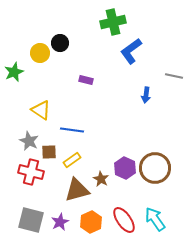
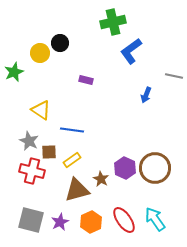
blue arrow: rotated 14 degrees clockwise
red cross: moved 1 px right, 1 px up
